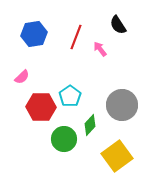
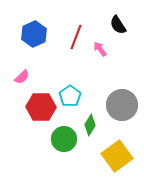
blue hexagon: rotated 15 degrees counterclockwise
green diamond: rotated 10 degrees counterclockwise
